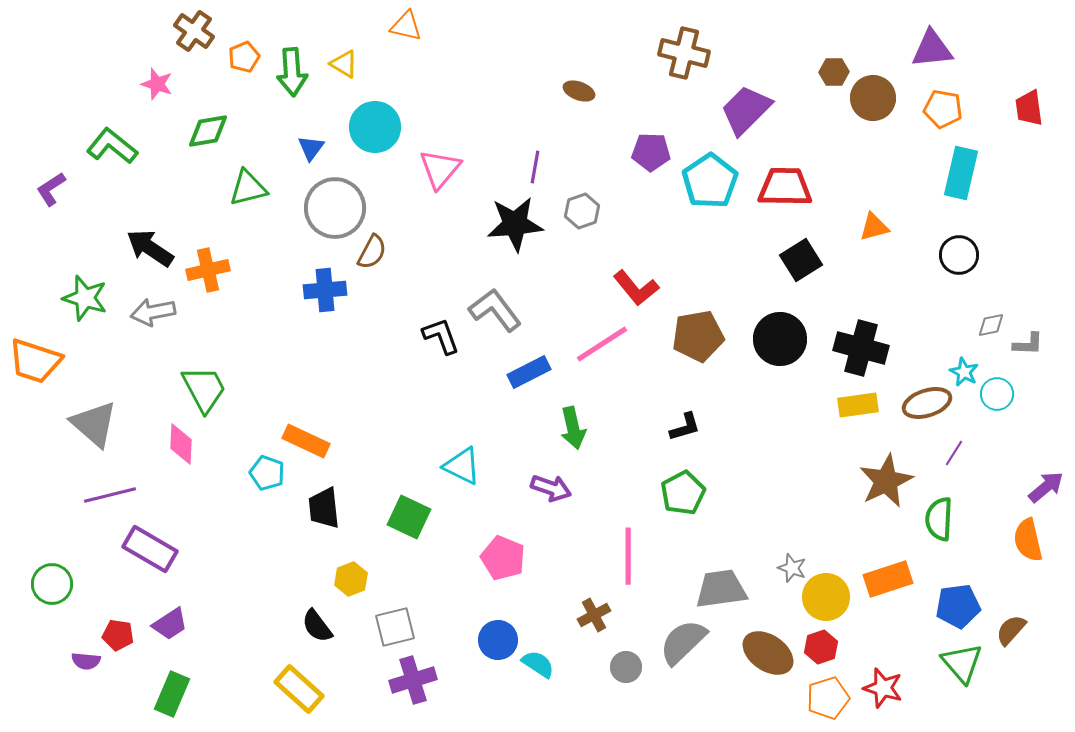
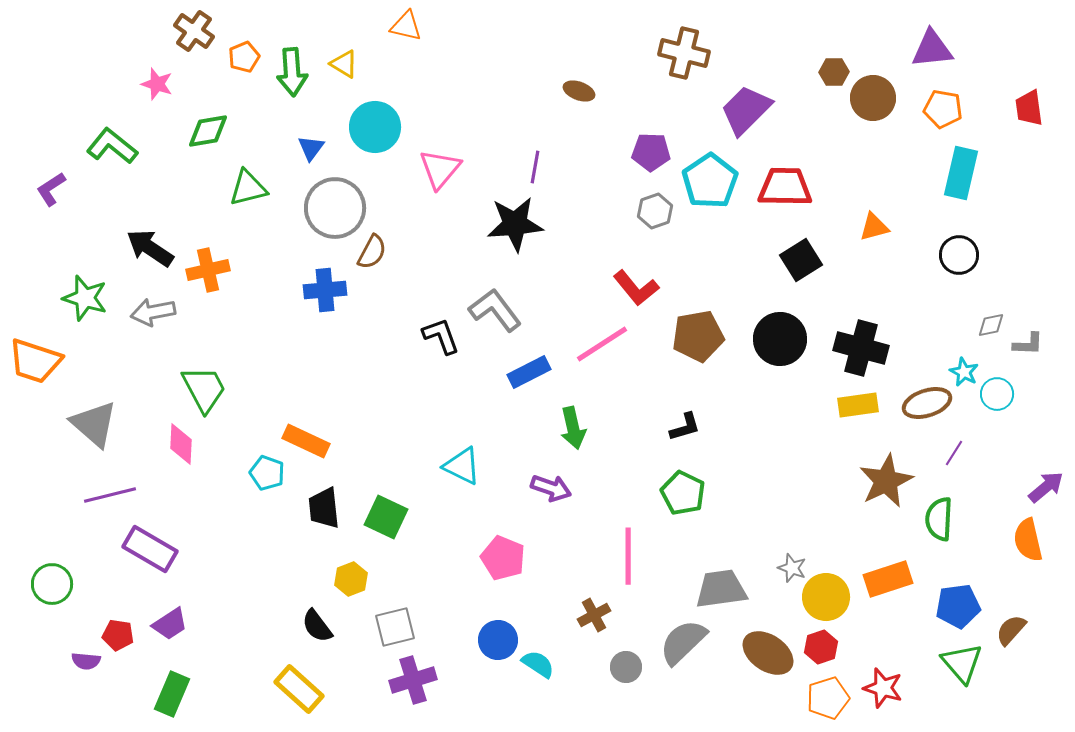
gray hexagon at (582, 211): moved 73 px right
green pentagon at (683, 493): rotated 18 degrees counterclockwise
green square at (409, 517): moved 23 px left
